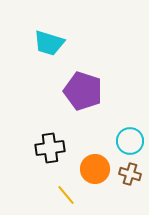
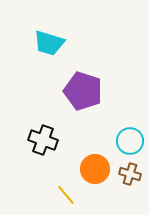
black cross: moved 7 px left, 8 px up; rotated 28 degrees clockwise
